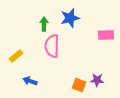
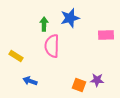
yellow rectangle: rotated 72 degrees clockwise
